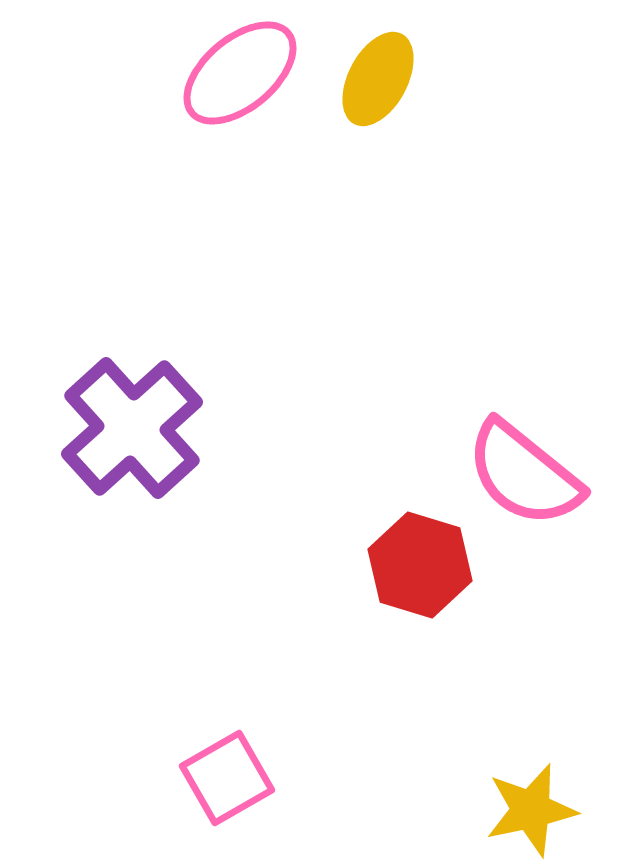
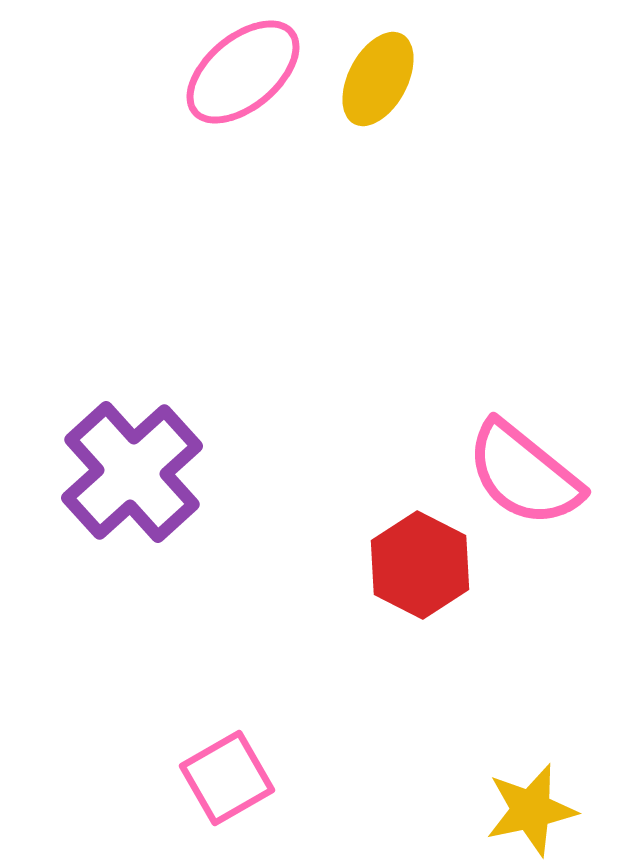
pink ellipse: moved 3 px right, 1 px up
purple cross: moved 44 px down
red hexagon: rotated 10 degrees clockwise
